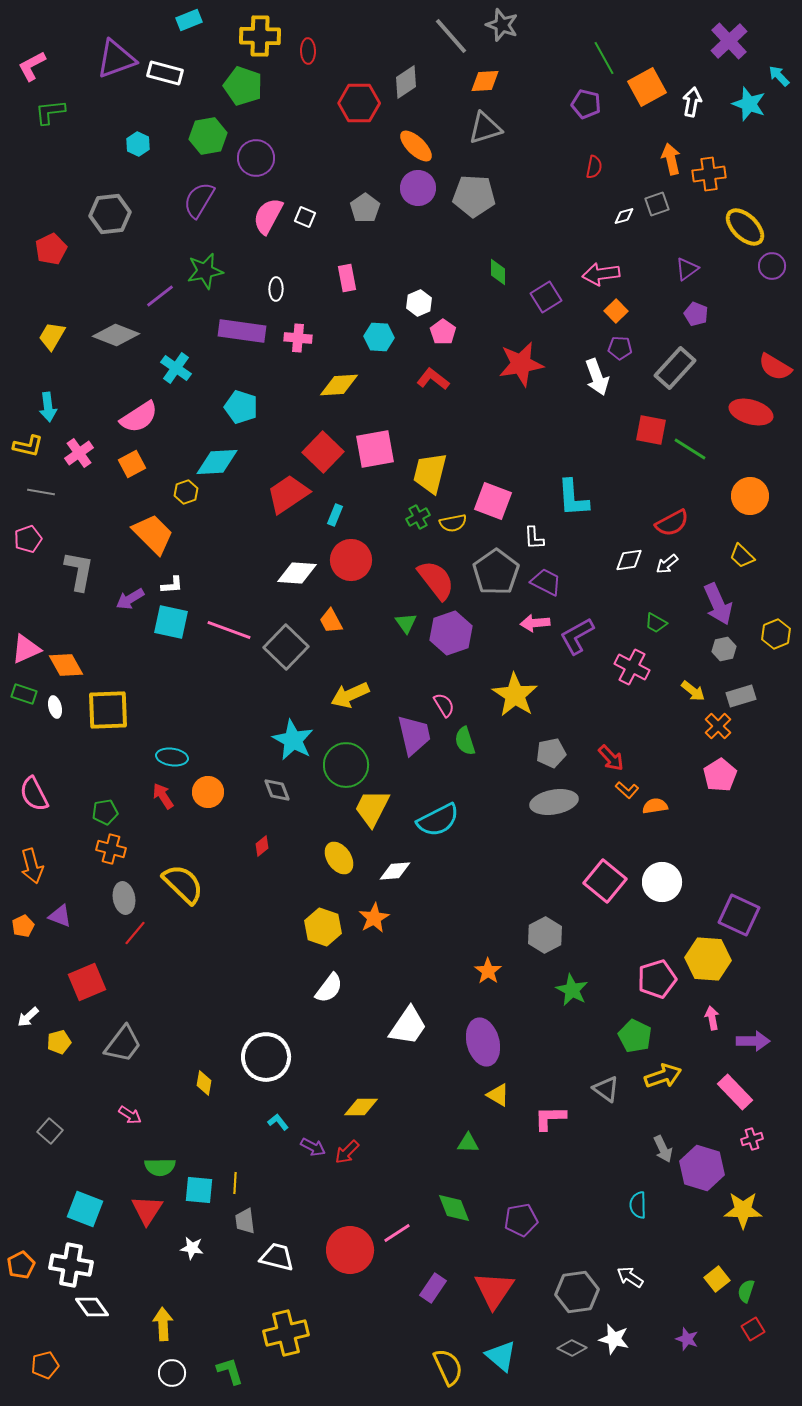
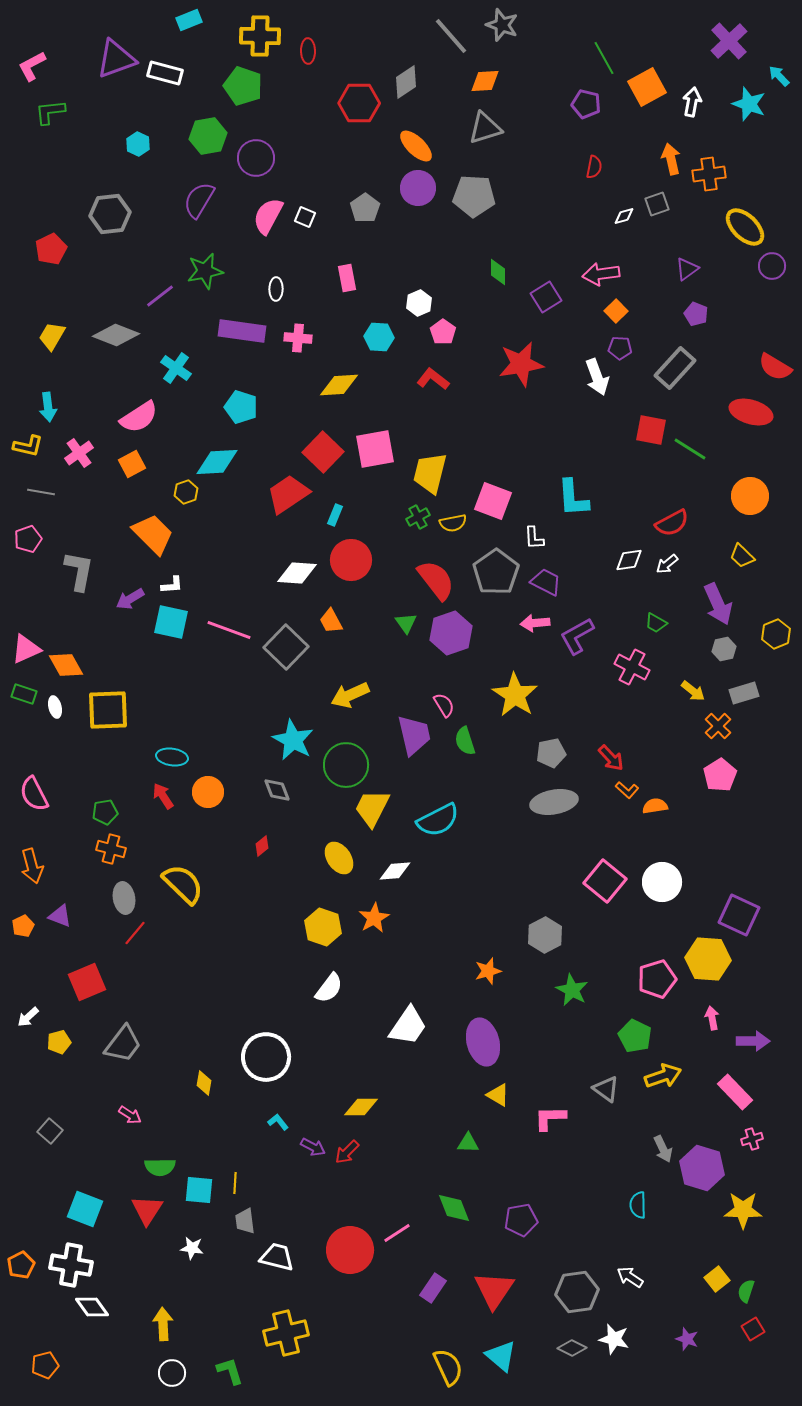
gray rectangle at (741, 696): moved 3 px right, 3 px up
orange star at (488, 971): rotated 20 degrees clockwise
